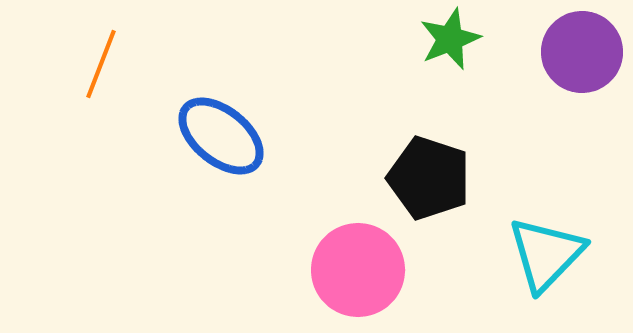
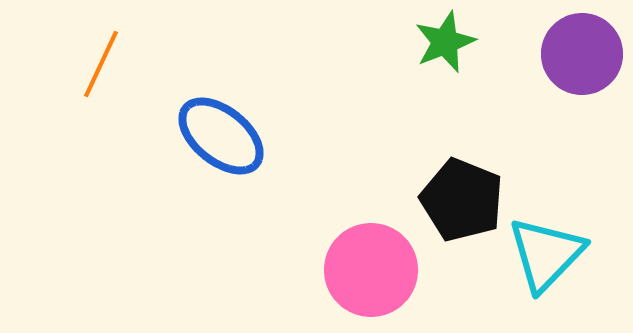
green star: moved 5 px left, 3 px down
purple circle: moved 2 px down
orange line: rotated 4 degrees clockwise
black pentagon: moved 33 px right, 22 px down; rotated 4 degrees clockwise
pink circle: moved 13 px right
